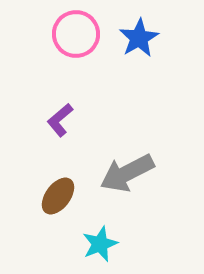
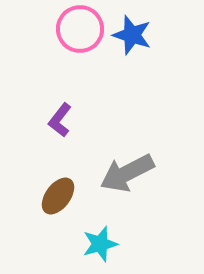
pink circle: moved 4 px right, 5 px up
blue star: moved 7 px left, 3 px up; rotated 24 degrees counterclockwise
purple L-shape: rotated 12 degrees counterclockwise
cyan star: rotated 6 degrees clockwise
